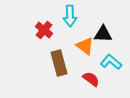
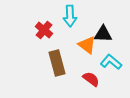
orange triangle: moved 2 px right, 1 px up
brown rectangle: moved 2 px left
